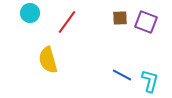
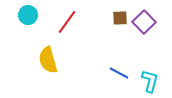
cyan circle: moved 2 px left, 2 px down
purple square: moved 2 px left; rotated 25 degrees clockwise
blue line: moved 3 px left, 2 px up
